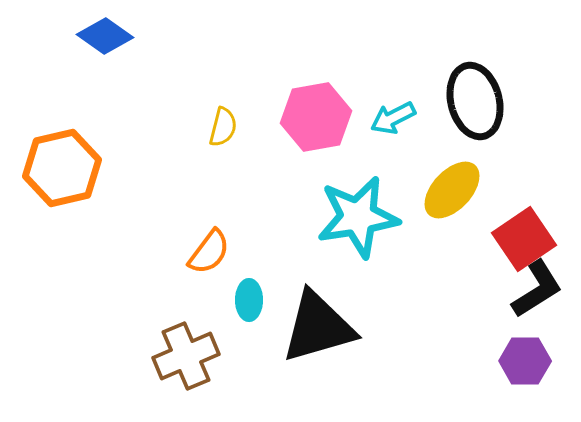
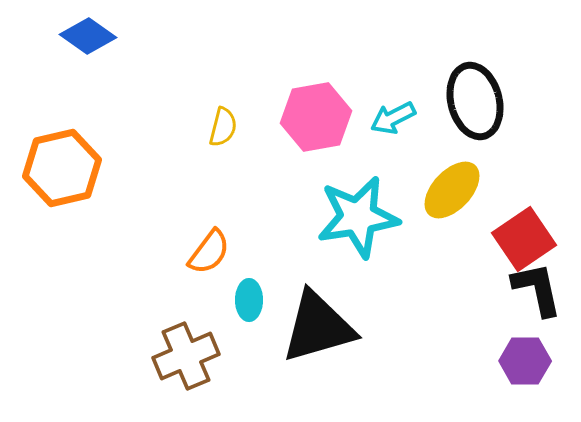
blue diamond: moved 17 px left
black L-shape: rotated 70 degrees counterclockwise
